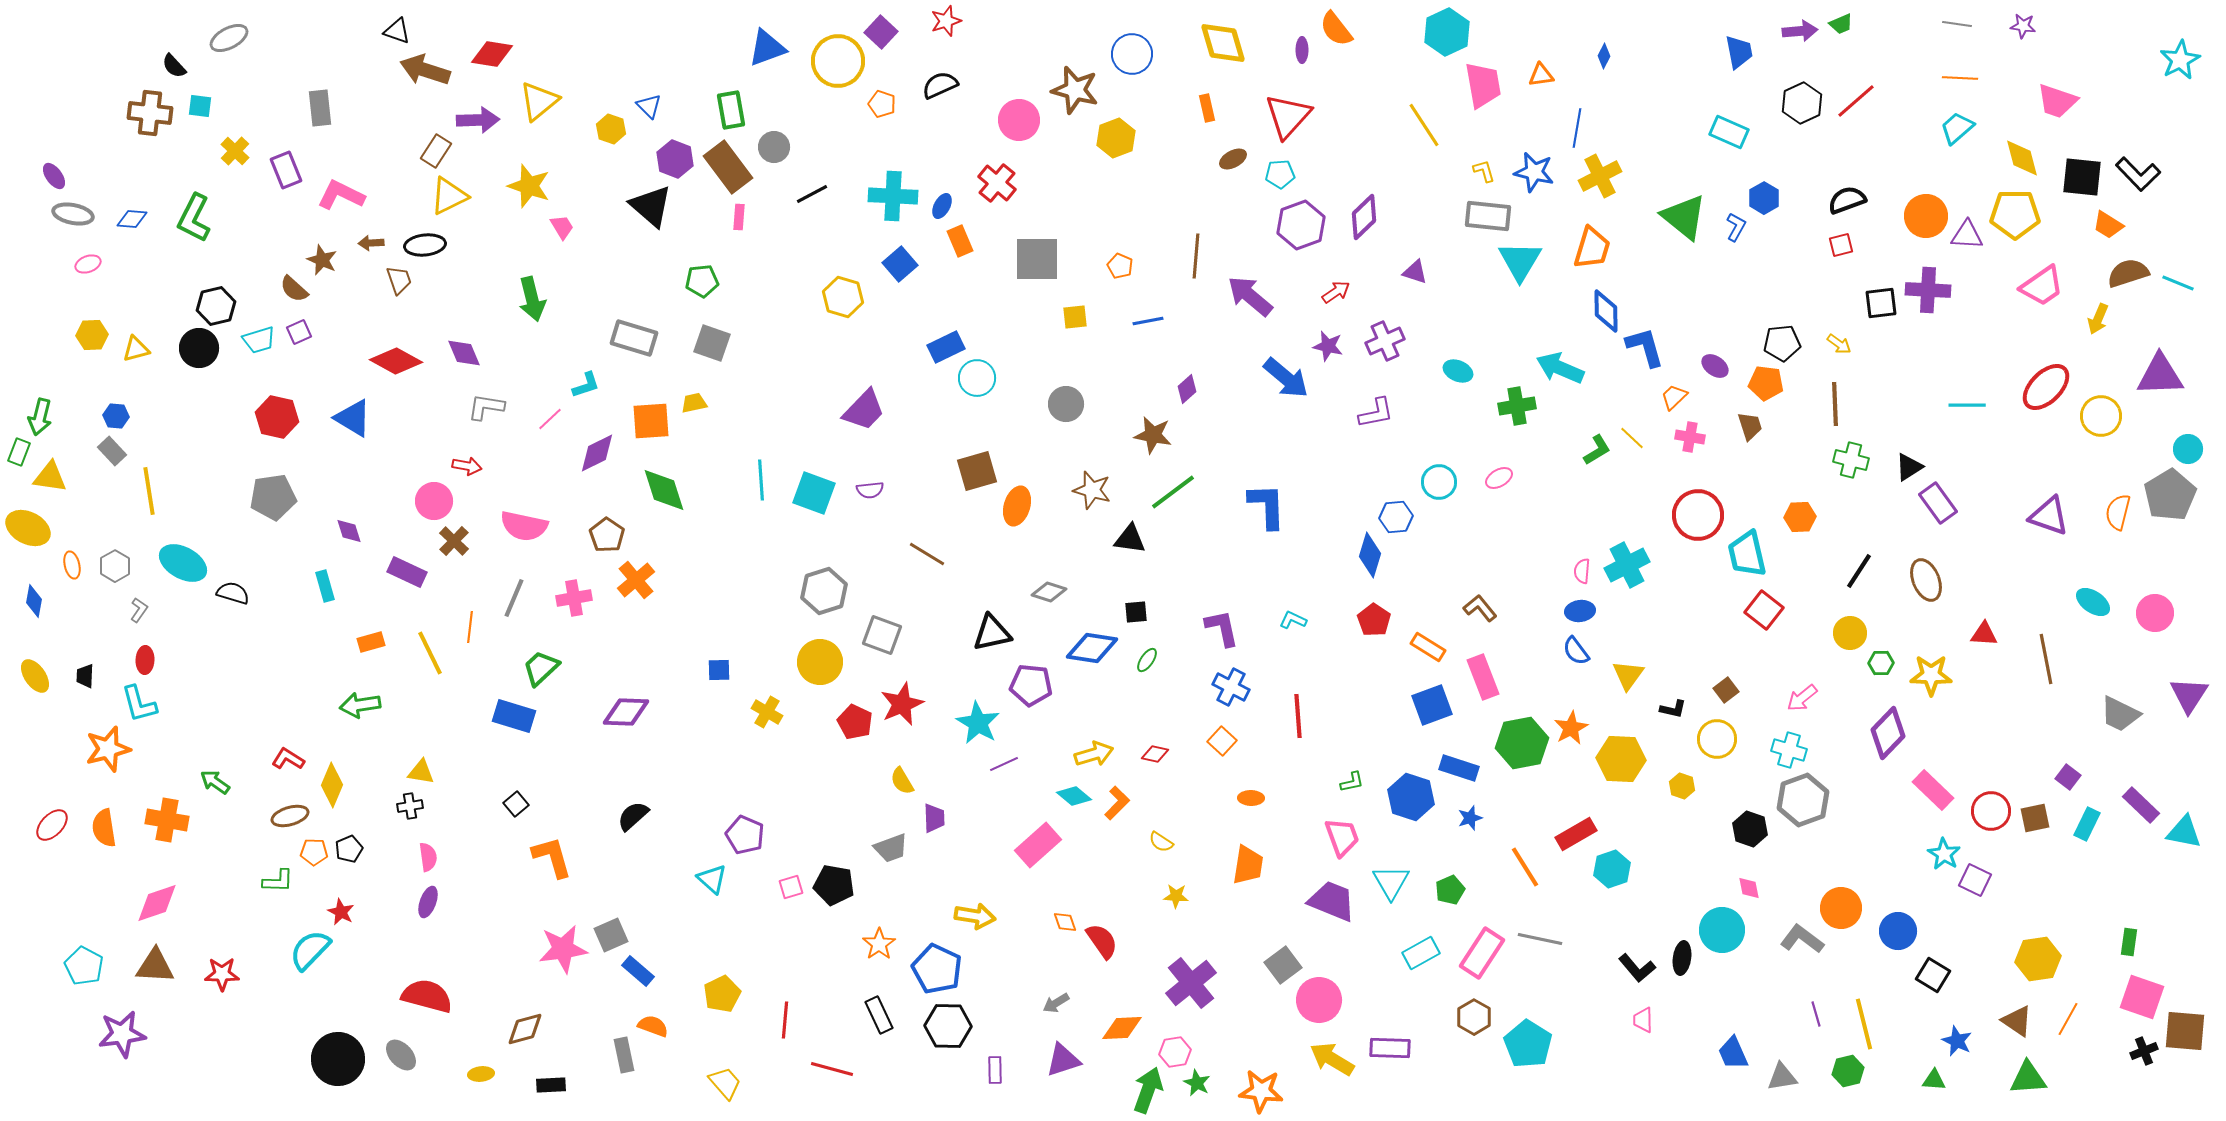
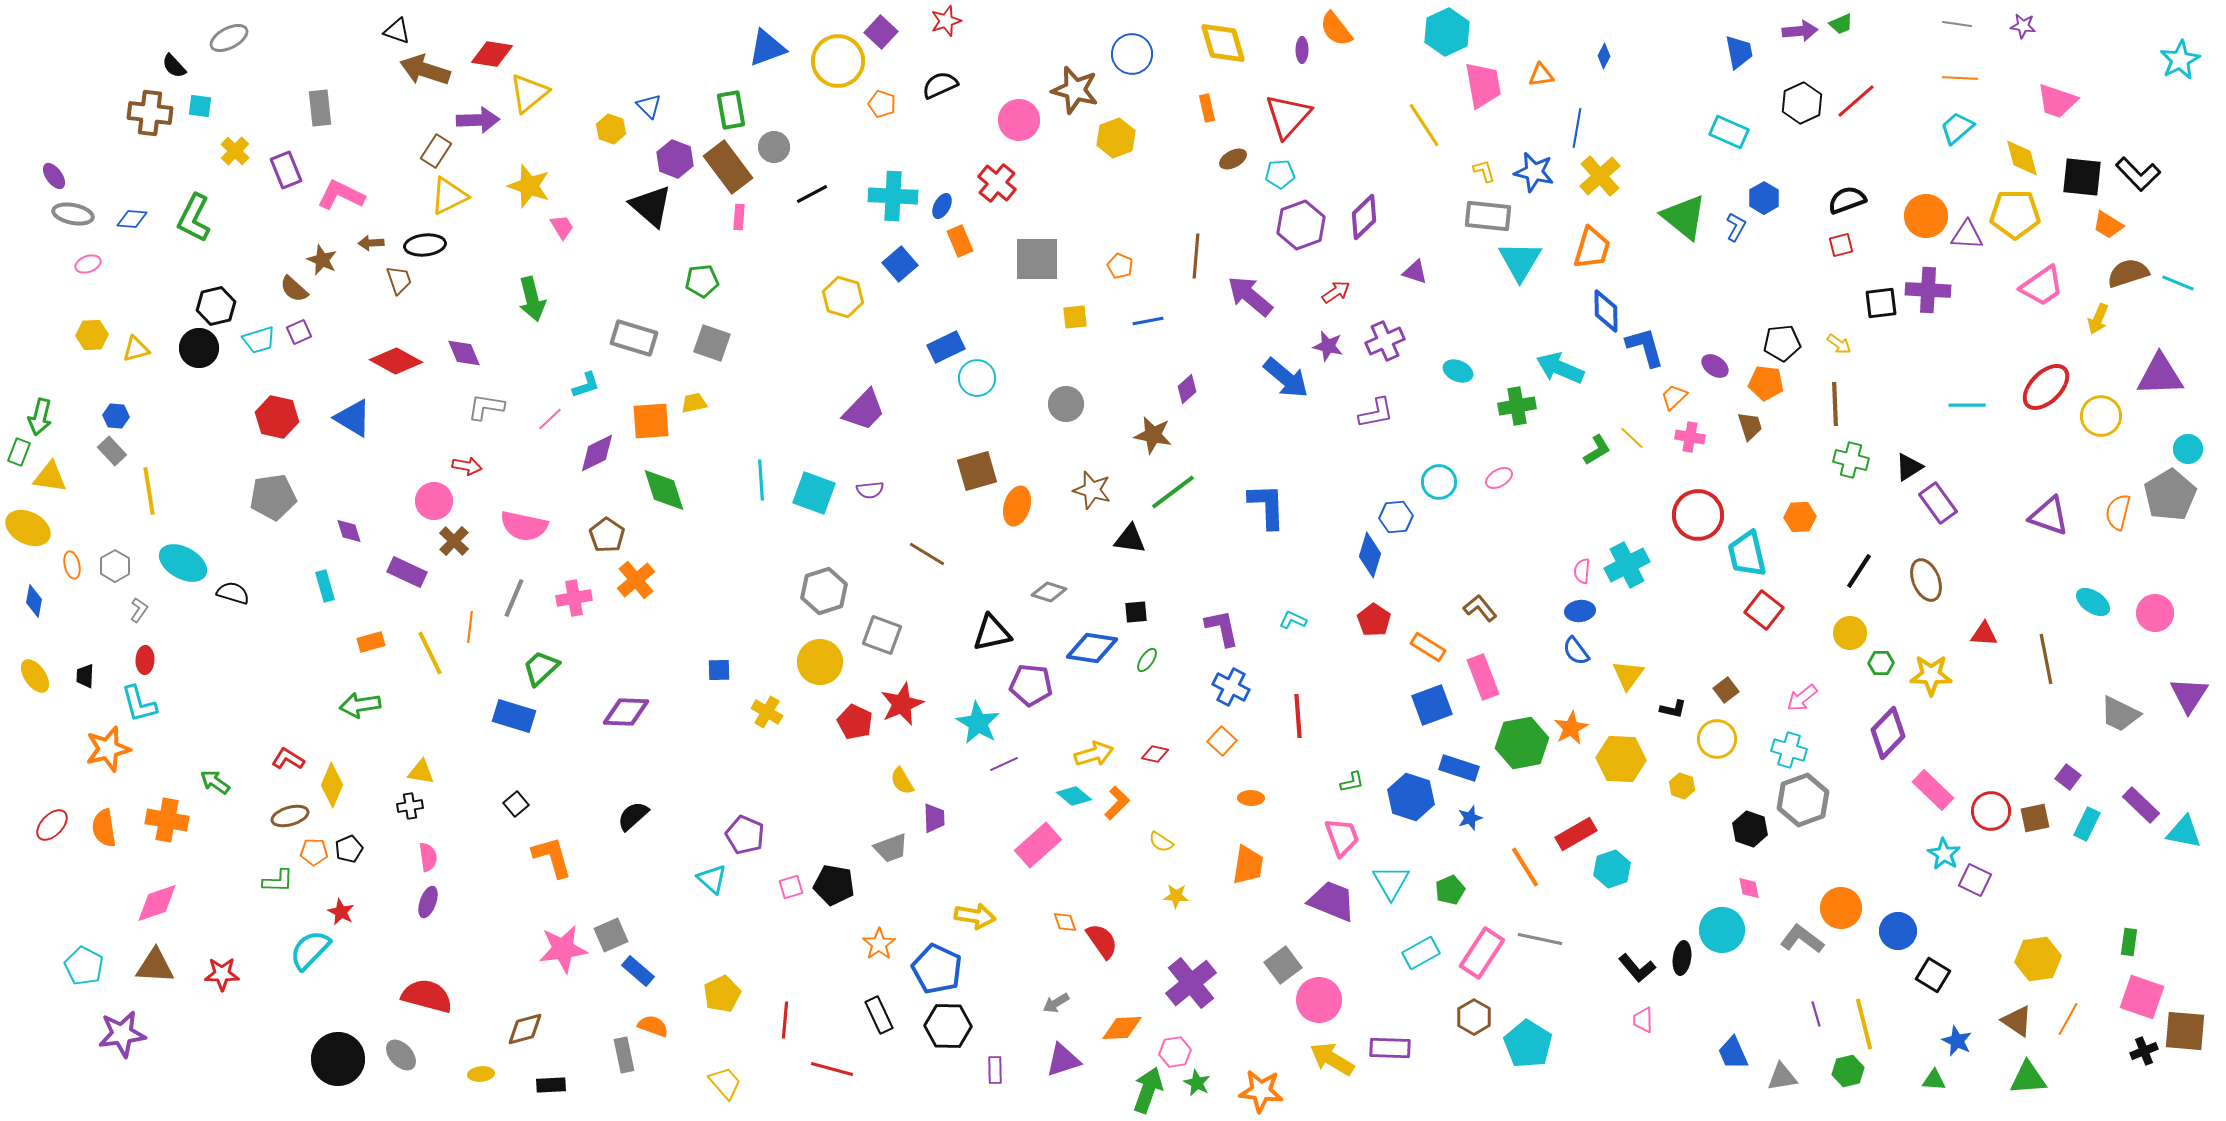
yellow triangle at (539, 101): moved 10 px left, 8 px up
yellow cross at (1600, 176): rotated 15 degrees counterclockwise
